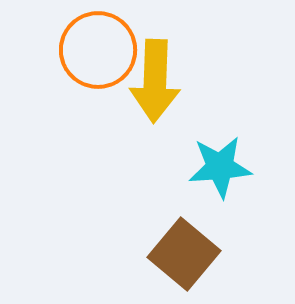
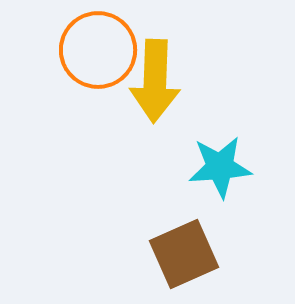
brown square: rotated 26 degrees clockwise
